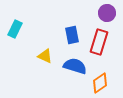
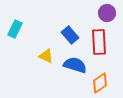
blue rectangle: moved 2 px left; rotated 30 degrees counterclockwise
red rectangle: rotated 20 degrees counterclockwise
yellow triangle: moved 1 px right
blue semicircle: moved 1 px up
